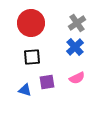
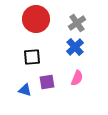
red circle: moved 5 px right, 4 px up
pink semicircle: rotated 42 degrees counterclockwise
